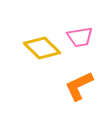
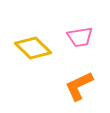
yellow diamond: moved 9 px left
